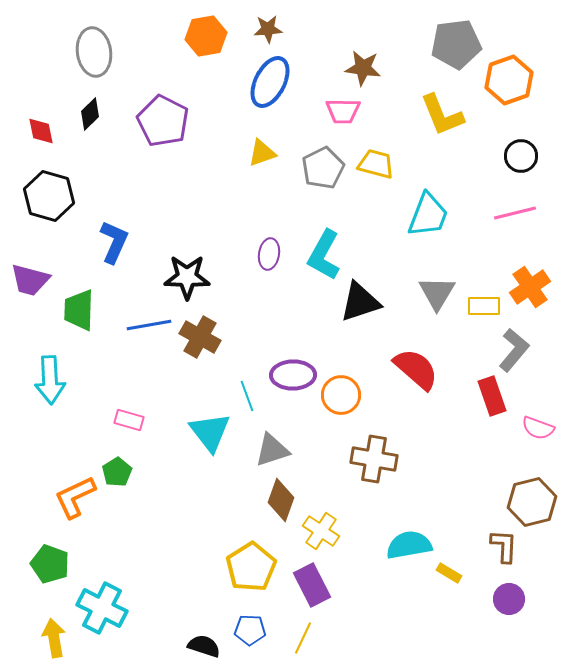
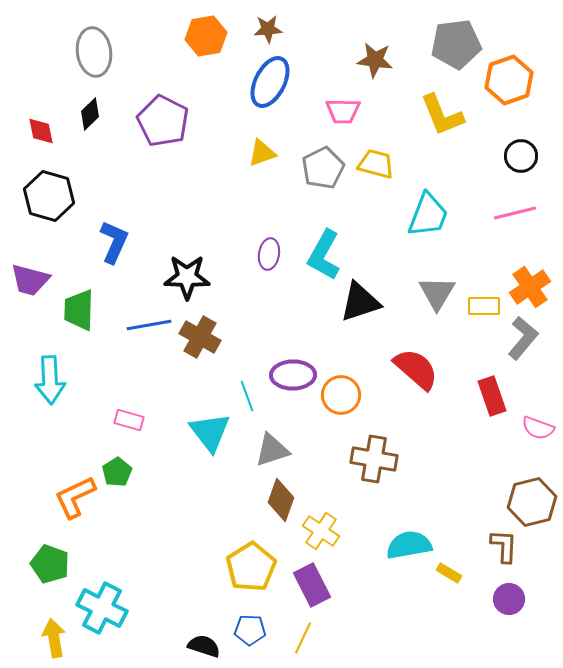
brown star at (363, 68): moved 12 px right, 8 px up
gray L-shape at (514, 350): moved 9 px right, 12 px up
